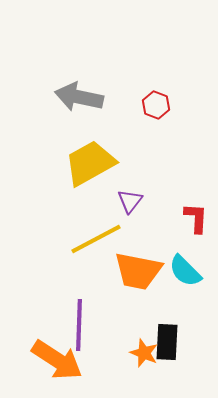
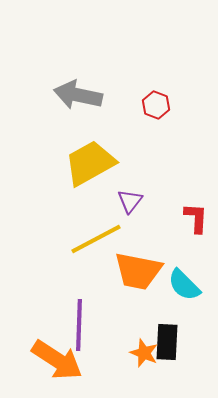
gray arrow: moved 1 px left, 2 px up
cyan semicircle: moved 1 px left, 14 px down
